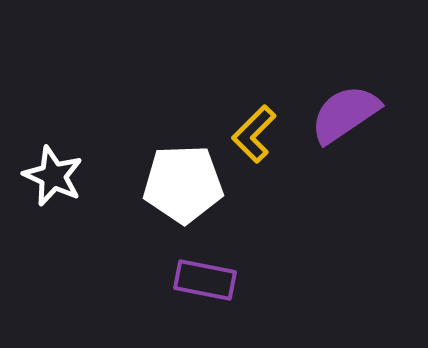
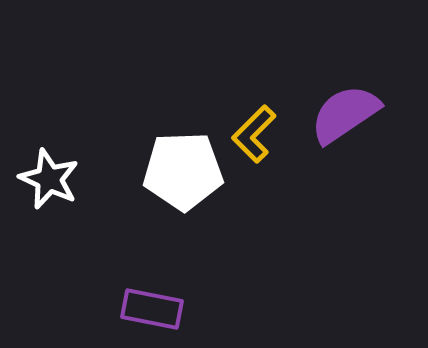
white star: moved 4 px left, 3 px down
white pentagon: moved 13 px up
purple rectangle: moved 53 px left, 29 px down
